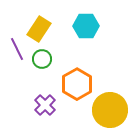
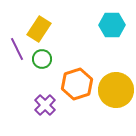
cyan hexagon: moved 26 px right, 1 px up
orange hexagon: rotated 12 degrees clockwise
yellow circle: moved 6 px right, 20 px up
